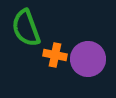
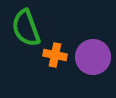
purple circle: moved 5 px right, 2 px up
